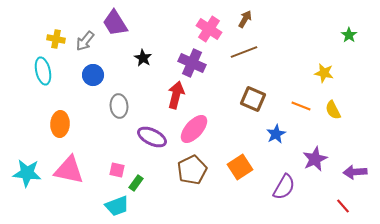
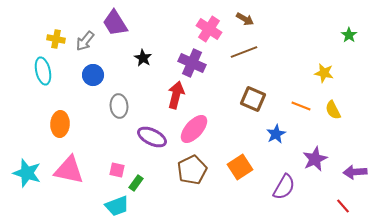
brown arrow: rotated 90 degrees clockwise
cyan star: rotated 12 degrees clockwise
